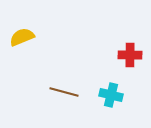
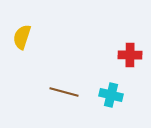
yellow semicircle: rotated 50 degrees counterclockwise
